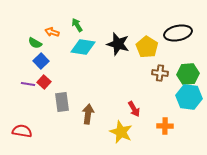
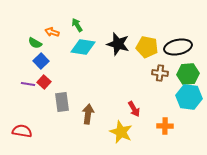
black ellipse: moved 14 px down
yellow pentagon: rotated 20 degrees counterclockwise
